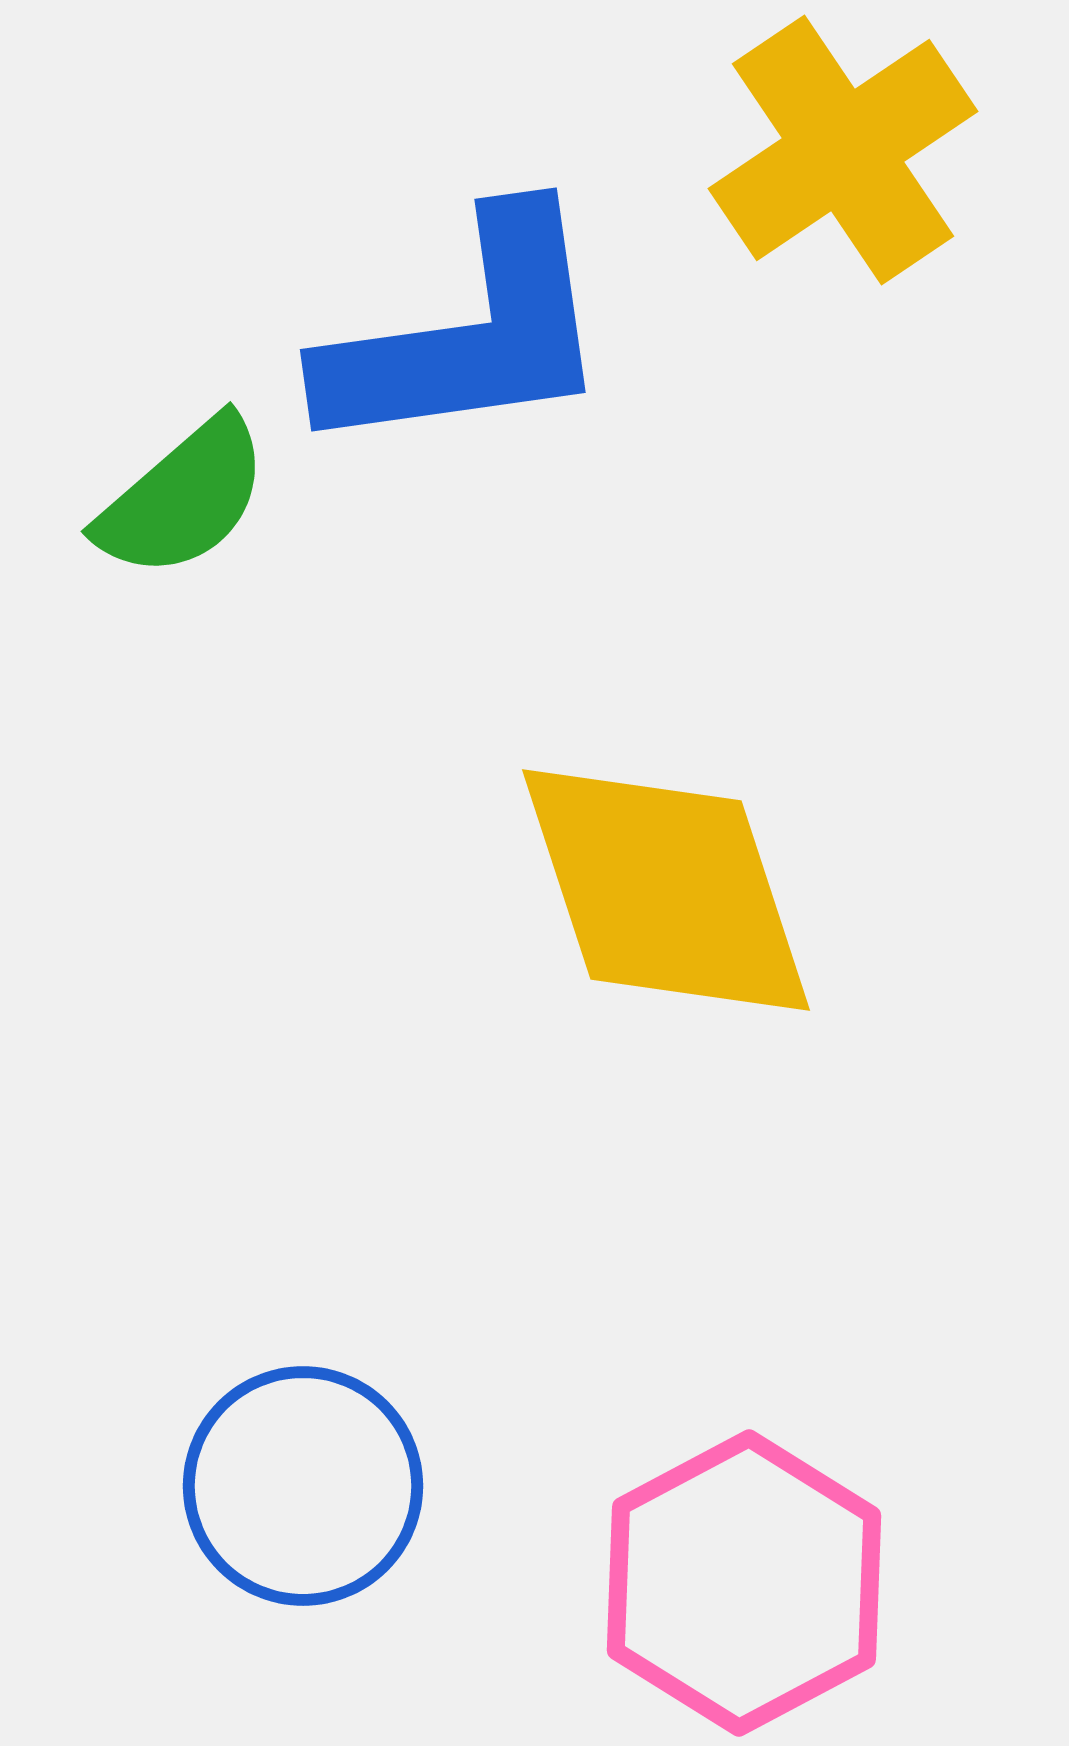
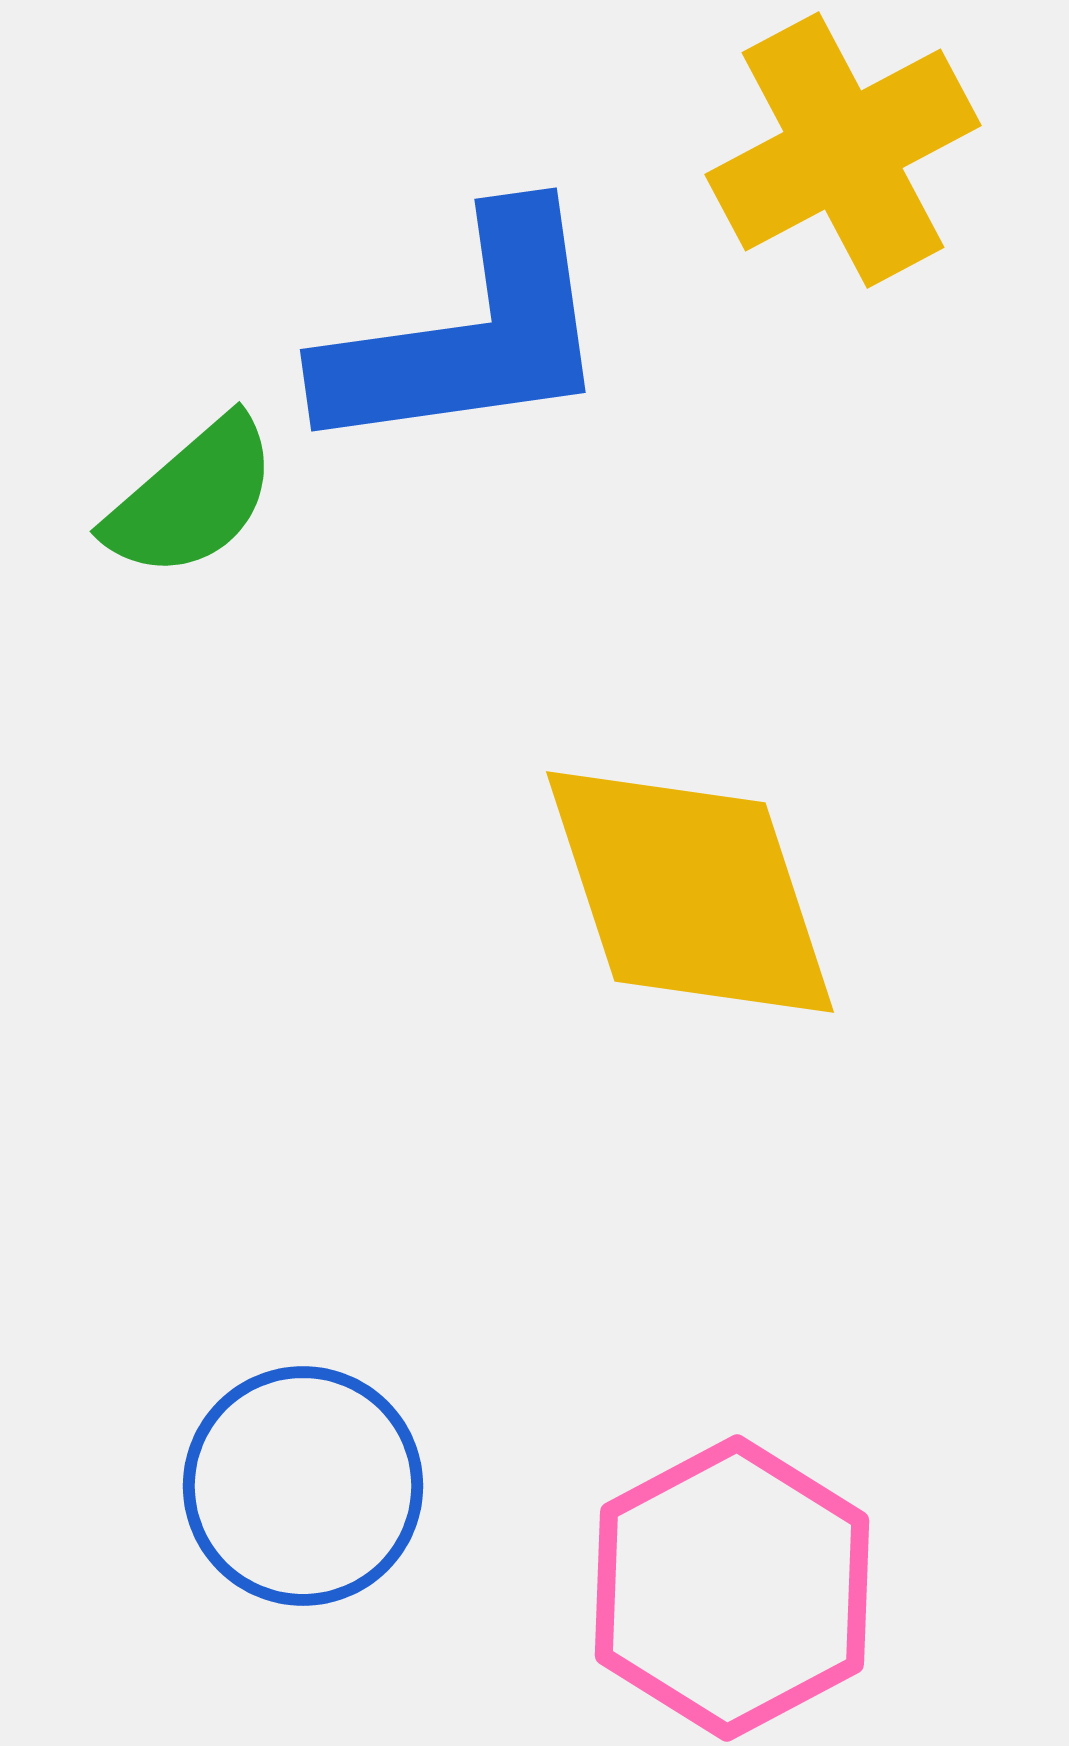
yellow cross: rotated 6 degrees clockwise
green semicircle: moved 9 px right
yellow diamond: moved 24 px right, 2 px down
pink hexagon: moved 12 px left, 5 px down
